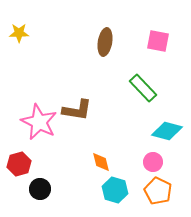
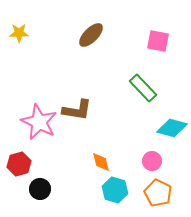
brown ellipse: moved 14 px left, 7 px up; rotated 36 degrees clockwise
cyan diamond: moved 5 px right, 3 px up
pink circle: moved 1 px left, 1 px up
orange pentagon: moved 2 px down
